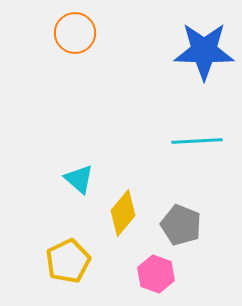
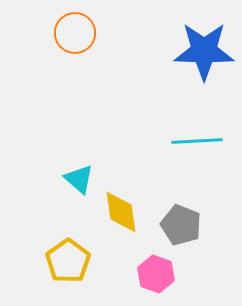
yellow diamond: moved 2 px left, 1 px up; rotated 48 degrees counterclockwise
yellow pentagon: rotated 9 degrees counterclockwise
